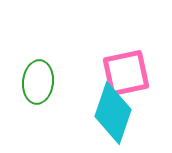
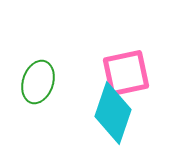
green ellipse: rotated 12 degrees clockwise
